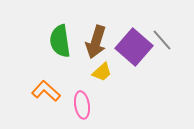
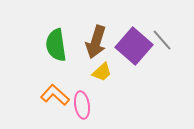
green semicircle: moved 4 px left, 4 px down
purple square: moved 1 px up
orange L-shape: moved 9 px right, 4 px down
